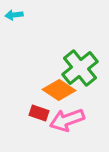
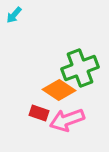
cyan arrow: rotated 42 degrees counterclockwise
green cross: rotated 18 degrees clockwise
